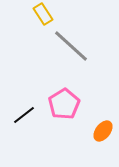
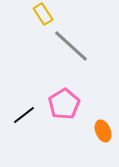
orange ellipse: rotated 60 degrees counterclockwise
